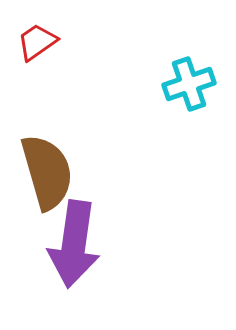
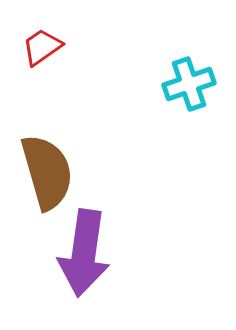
red trapezoid: moved 5 px right, 5 px down
purple arrow: moved 10 px right, 9 px down
